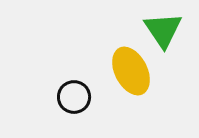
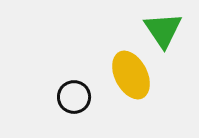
yellow ellipse: moved 4 px down
